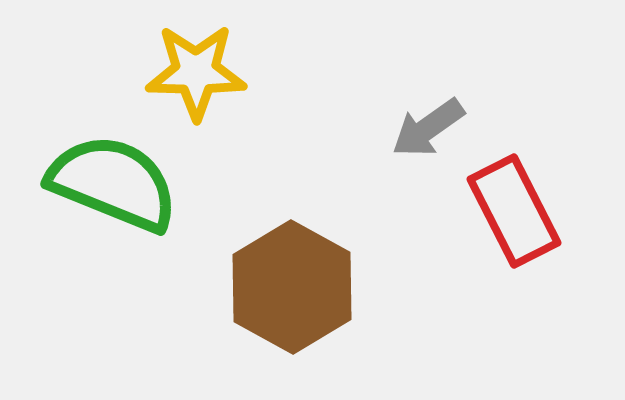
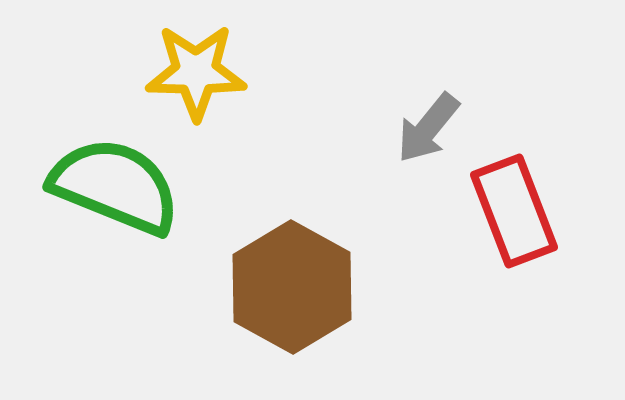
gray arrow: rotated 16 degrees counterclockwise
green semicircle: moved 2 px right, 3 px down
red rectangle: rotated 6 degrees clockwise
